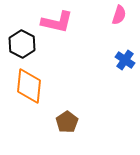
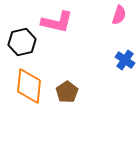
black hexagon: moved 2 px up; rotated 20 degrees clockwise
brown pentagon: moved 30 px up
